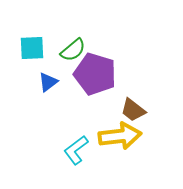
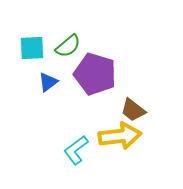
green semicircle: moved 5 px left, 4 px up
